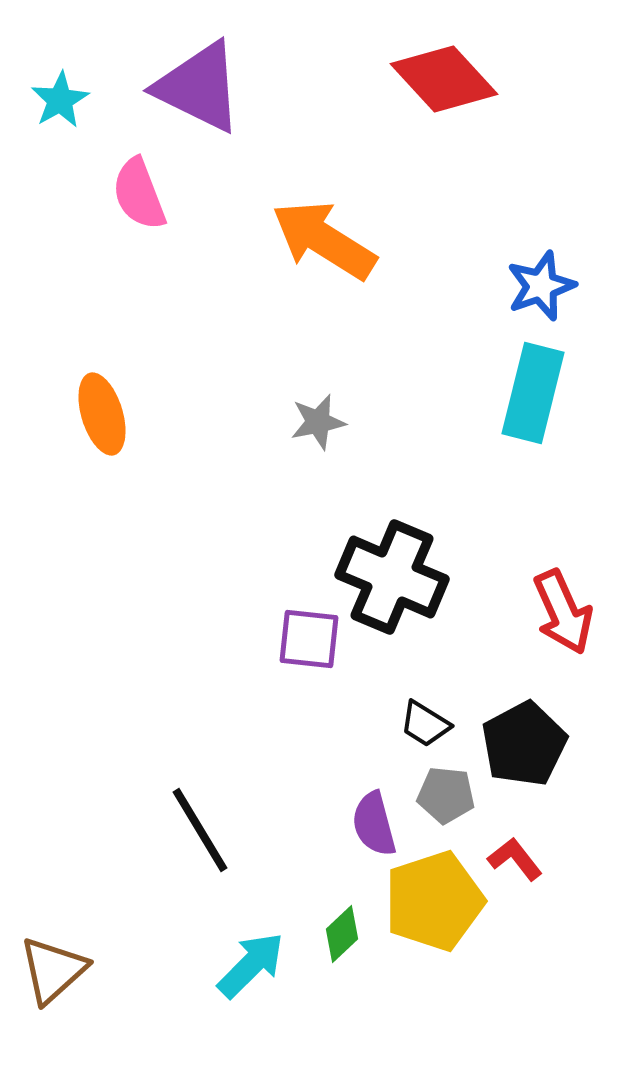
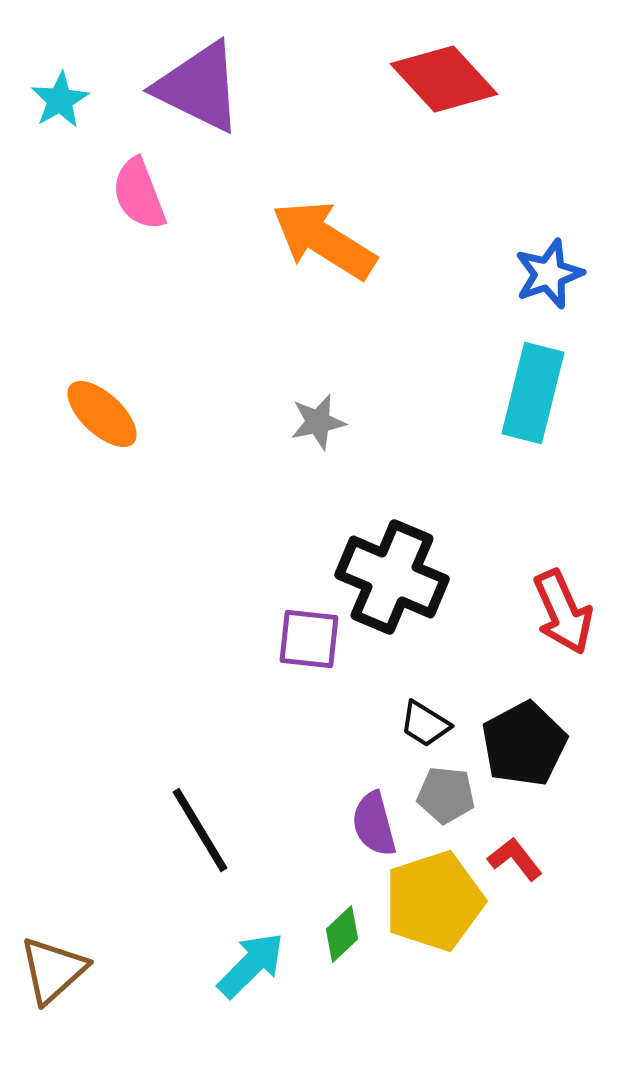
blue star: moved 8 px right, 12 px up
orange ellipse: rotated 30 degrees counterclockwise
